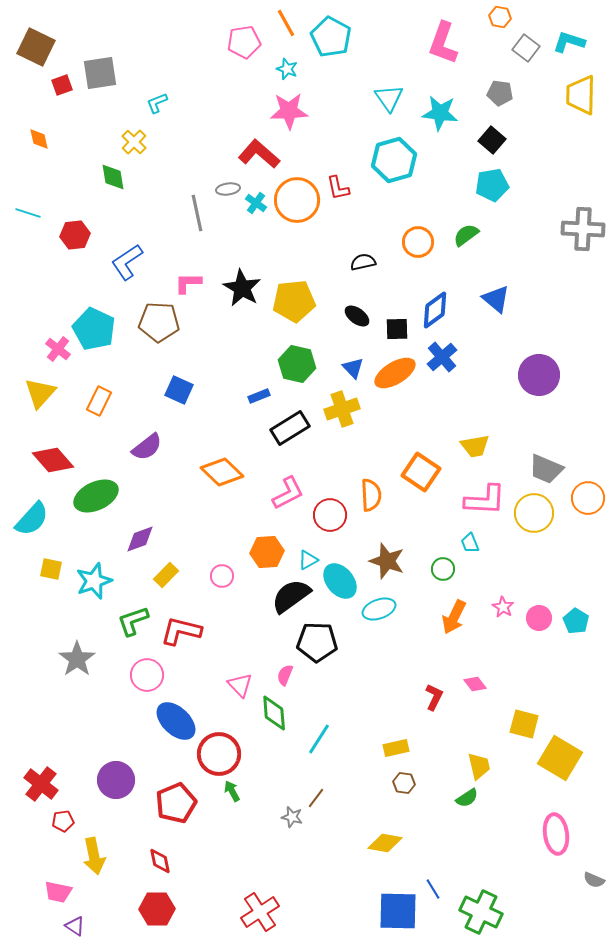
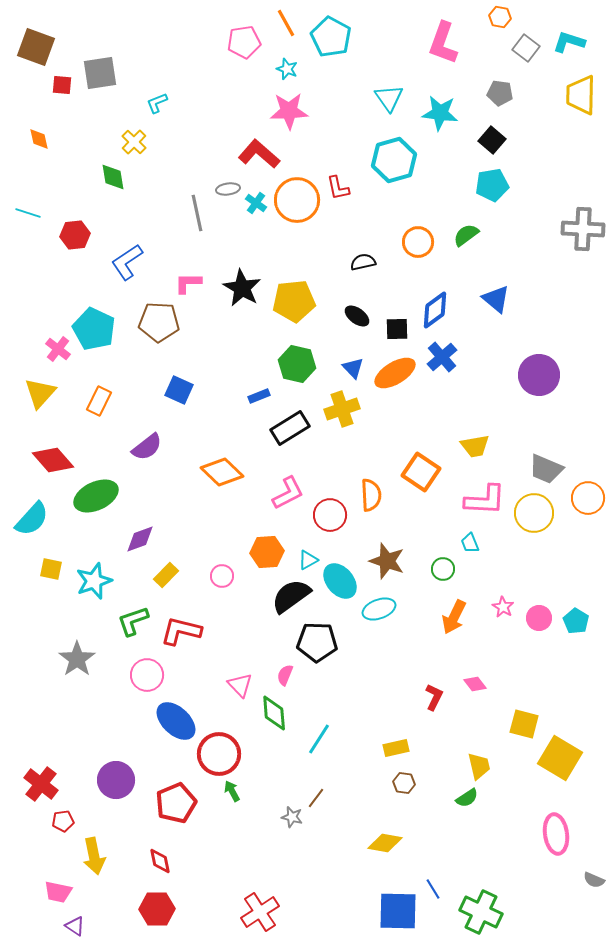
brown square at (36, 47): rotated 6 degrees counterclockwise
red square at (62, 85): rotated 25 degrees clockwise
